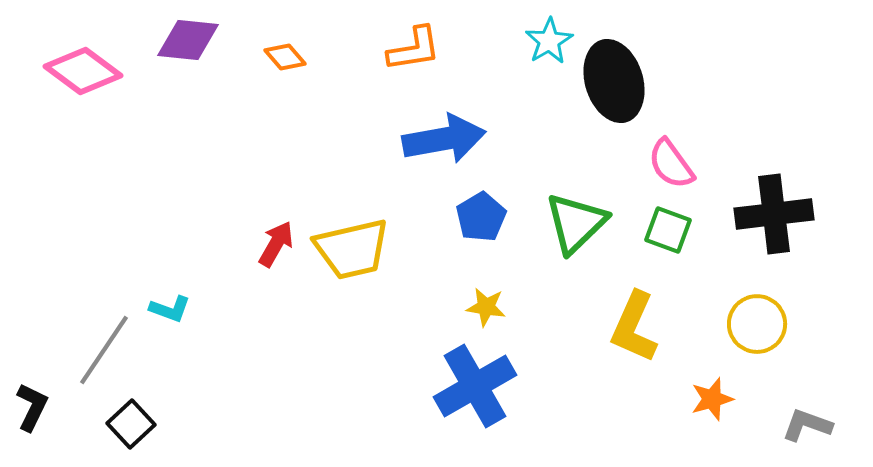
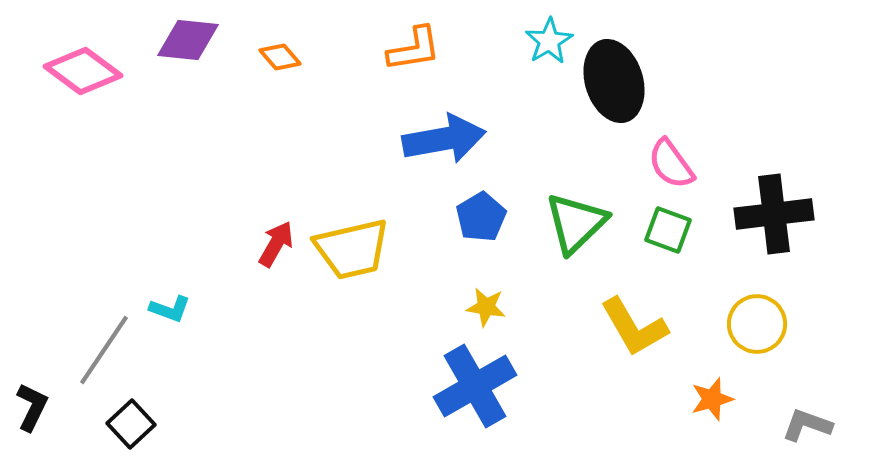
orange diamond: moved 5 px left
yellow L-shape: rotated 54 degrees counterclockwise
